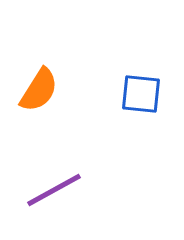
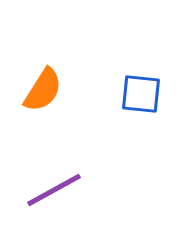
orange semicircle: moved 4 px right
